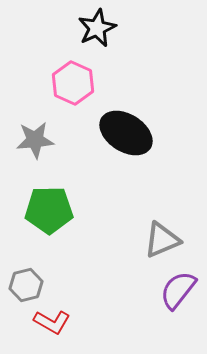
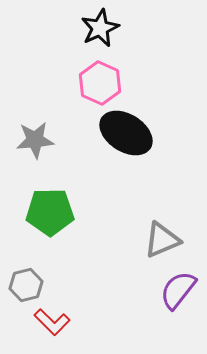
black star: moved 3 px right
pink hexagon: moved 27 px right
green pentagon: moved 1 px right, 2 px down
red L-shape: rotated 15 degrees clockwise
